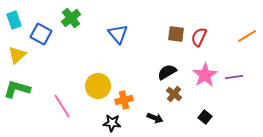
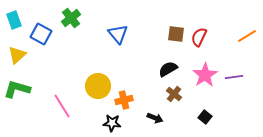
black semicircle: moved 1 px right, 3 px up
